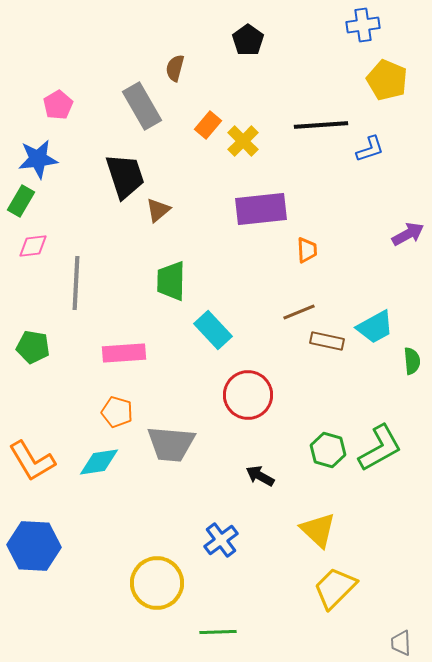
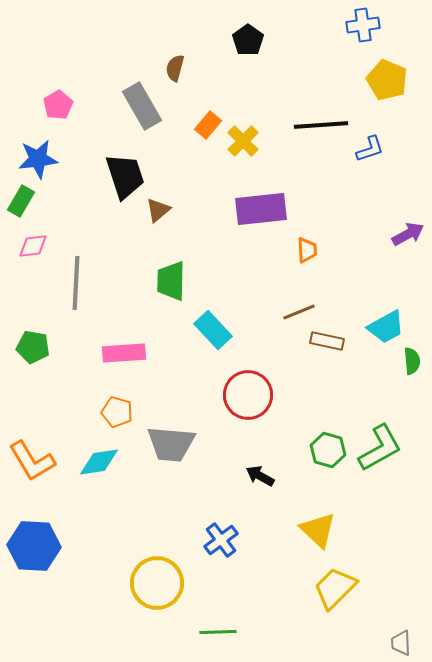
cyan trapezoid at (375, 327): moved 11 px right
